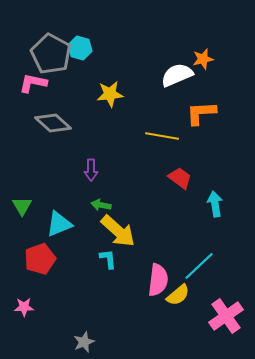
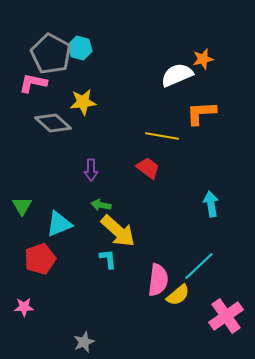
yellow star: moved 27 px left, 8 px down
red trapezoid: moved 32 px left, 10 px up
cyan arrow: moved 4 px left
